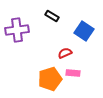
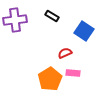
purple cross: moved 2 px left, 10 px up
orange pentagon: rotated 15 degrees counterclockwise
